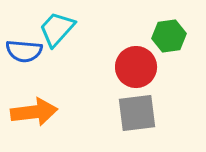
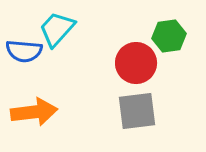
red circle: moved 4 px up
gray square: moved 2 px up
